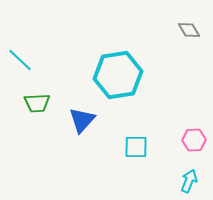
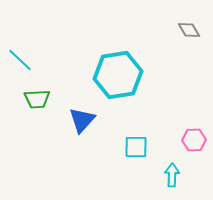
green trapezoid: moved 4 px up
cyan arrow: moved 17 px left, 6 px up; rotated 20 degrees counterclockwise
